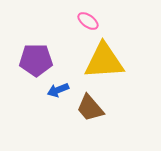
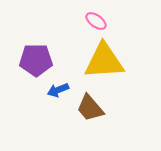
pink ellipse: moved 8 px right
